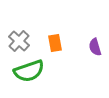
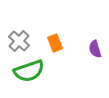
orange rectangle: rotated 12 degrees counterclockwise
purple semicircle: moved 2 px down
